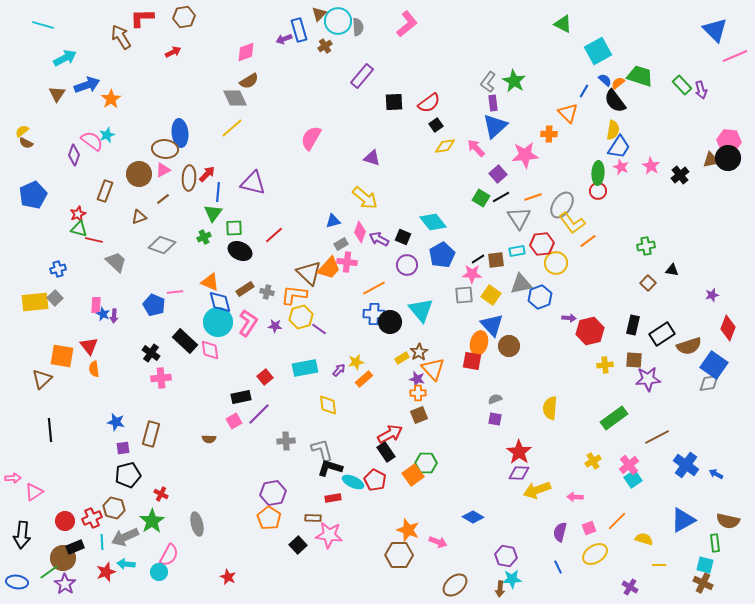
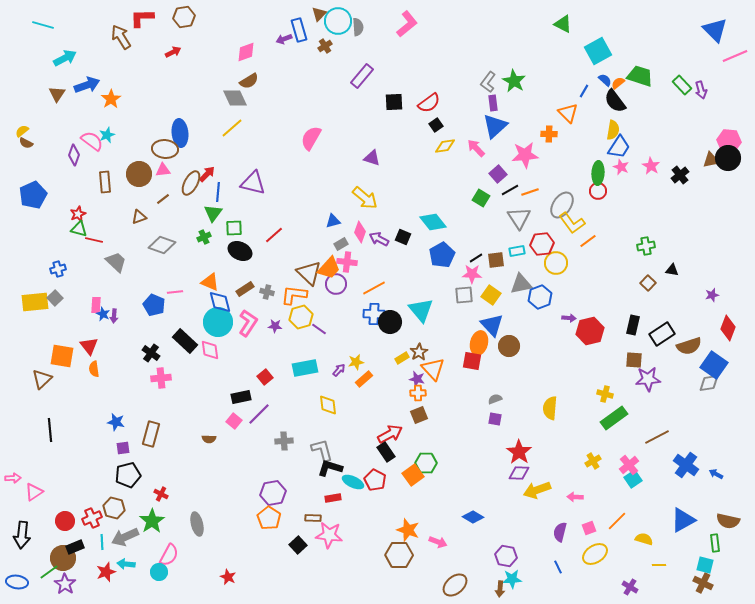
pink triangle at (163, 170): rotated 21 degrees clockwise
brown ellipse at (189, 178): moved 2 px right, 5 px down; rotated 25 degrees clockwise
brown rectangle at (105, 191): moved 9 px up; rotated 25 degrees counterclockwise
black line at (501, 197): moved 9 px right, 7 px up
orange line at (533, 197): moved 3 px left, 5 px up
black line at (478, 259): moved 2 px left, 1 px up
purple circle at (407, 265): moved 71 px left, 19 px down
yellow cross at (605, 365): moved 29 px down; rotated 21 degrees clockwise
pink square at (234, 421): rotated 21 degrees counterclockwise
gray cross at (286, 441): moved 2 px left
